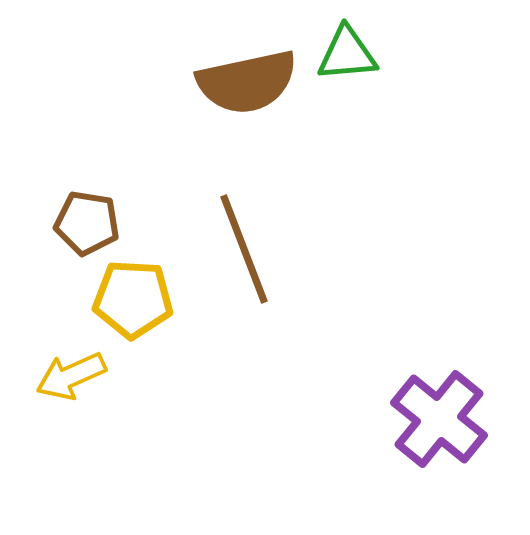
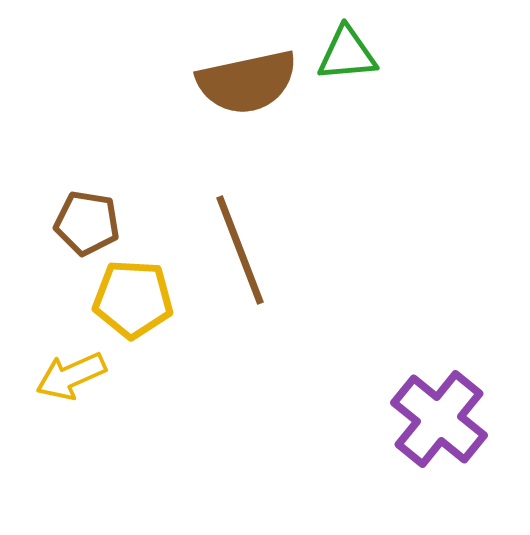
brown line: moved 4 px left, 1 px down
